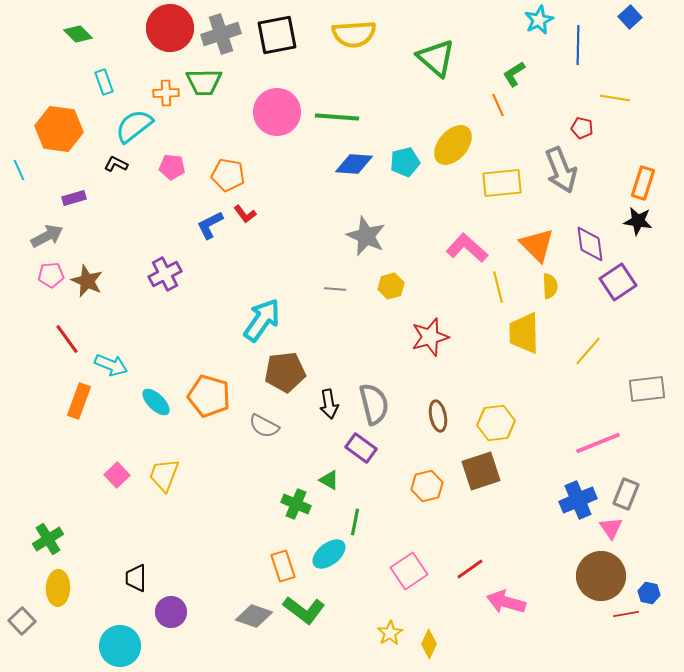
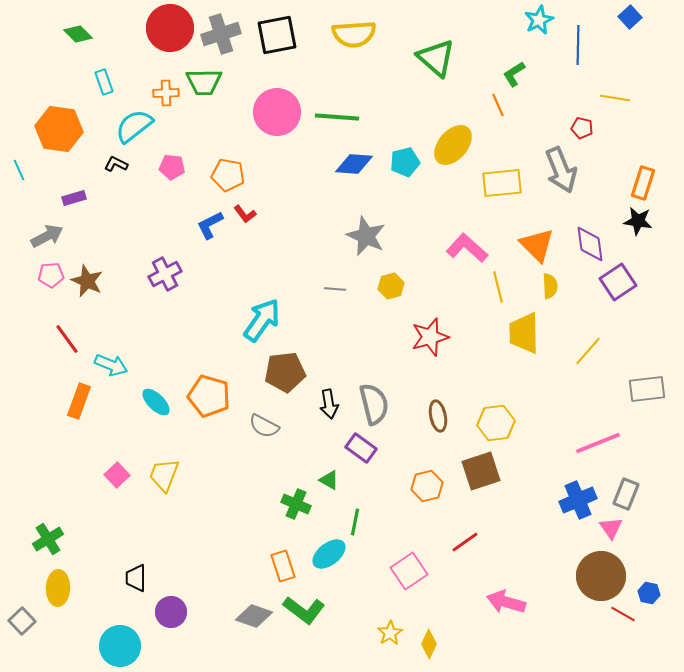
red line at (470, 569): moved 5 px left, 27 px up
red line at (626, 614): moved 3 px left; rotated 40 degrees clockwise
